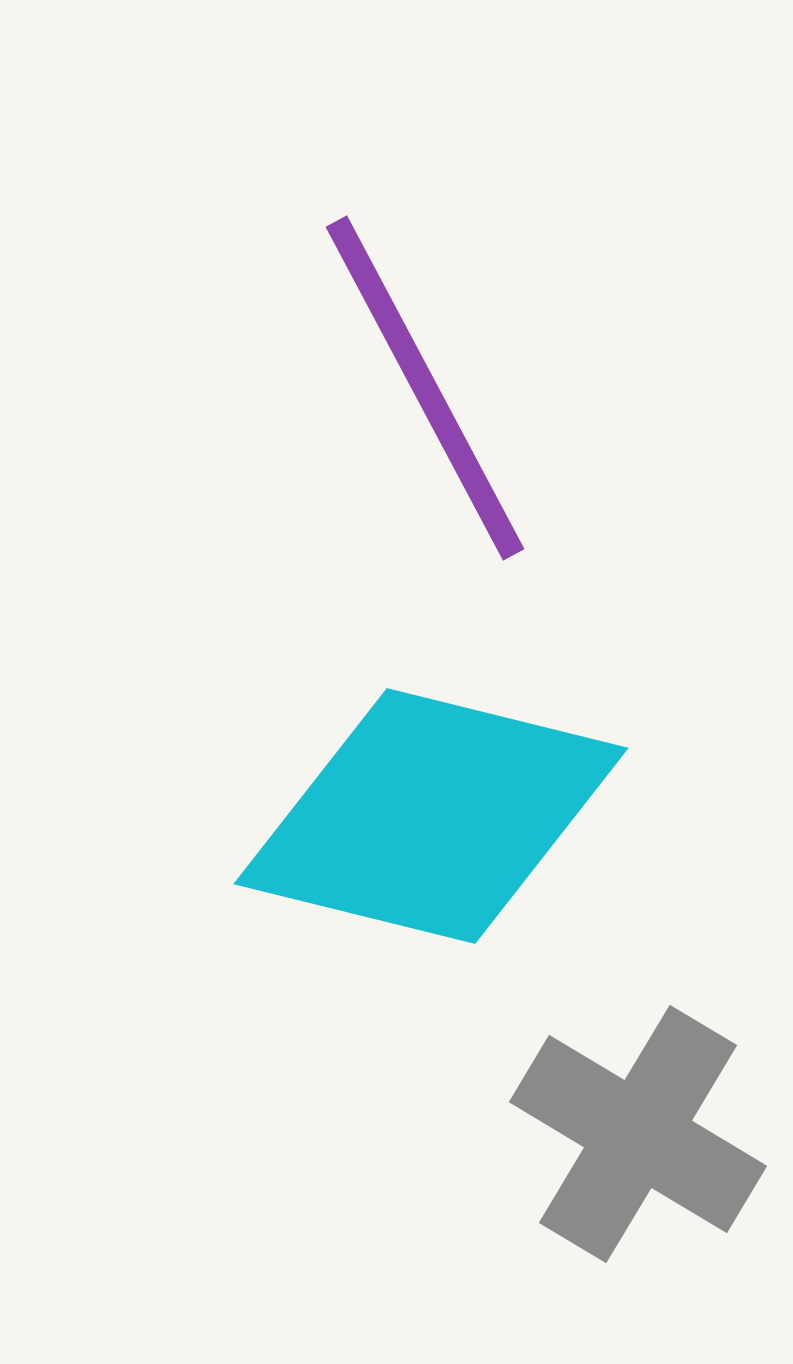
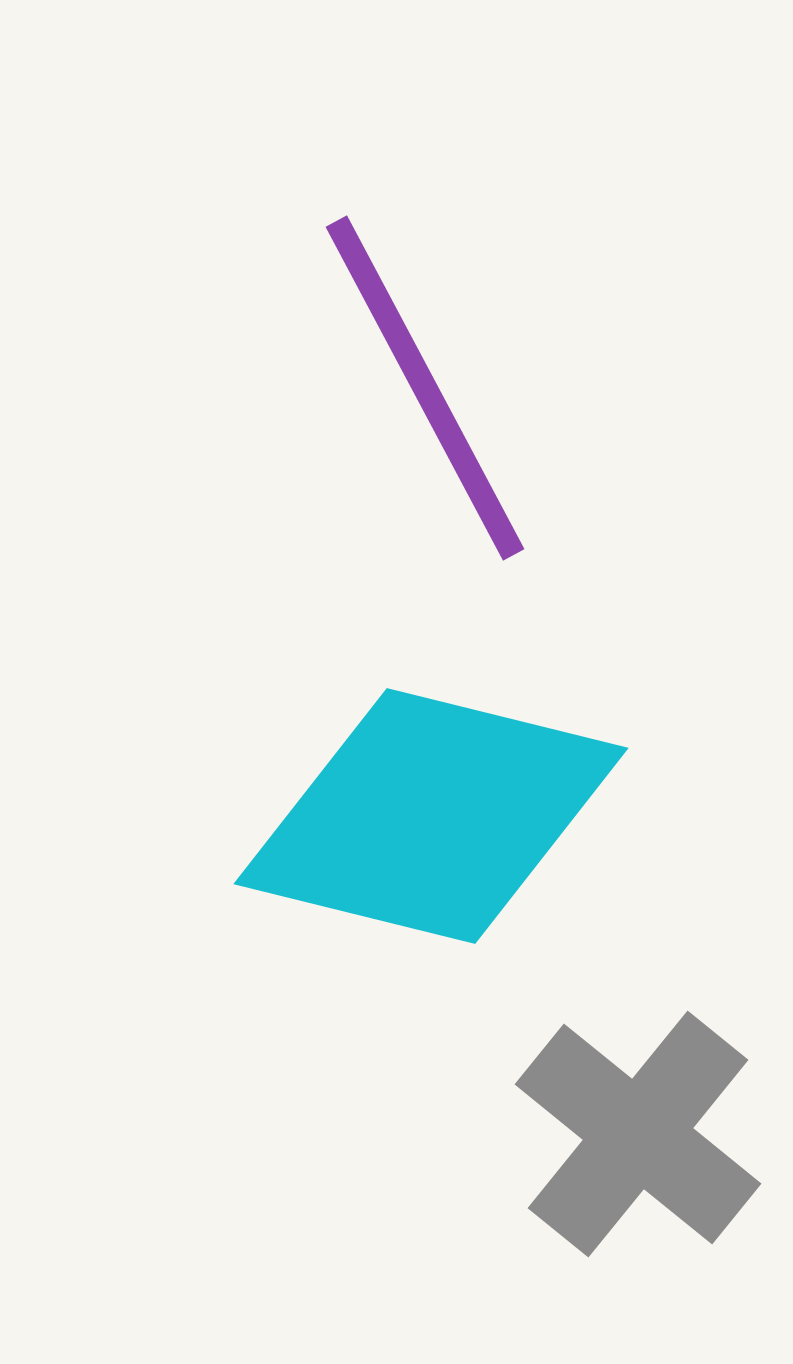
gray cross: rotated 8 degrees clockwise
